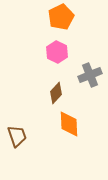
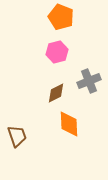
orange pentagon: rotated 25 degrees counterclockwise
pink hexagon: rotated 20 degrees clockwise
gray cross: moved 1 px left, 6 px down
brown diamond: rotated 20 degrees clockwise
